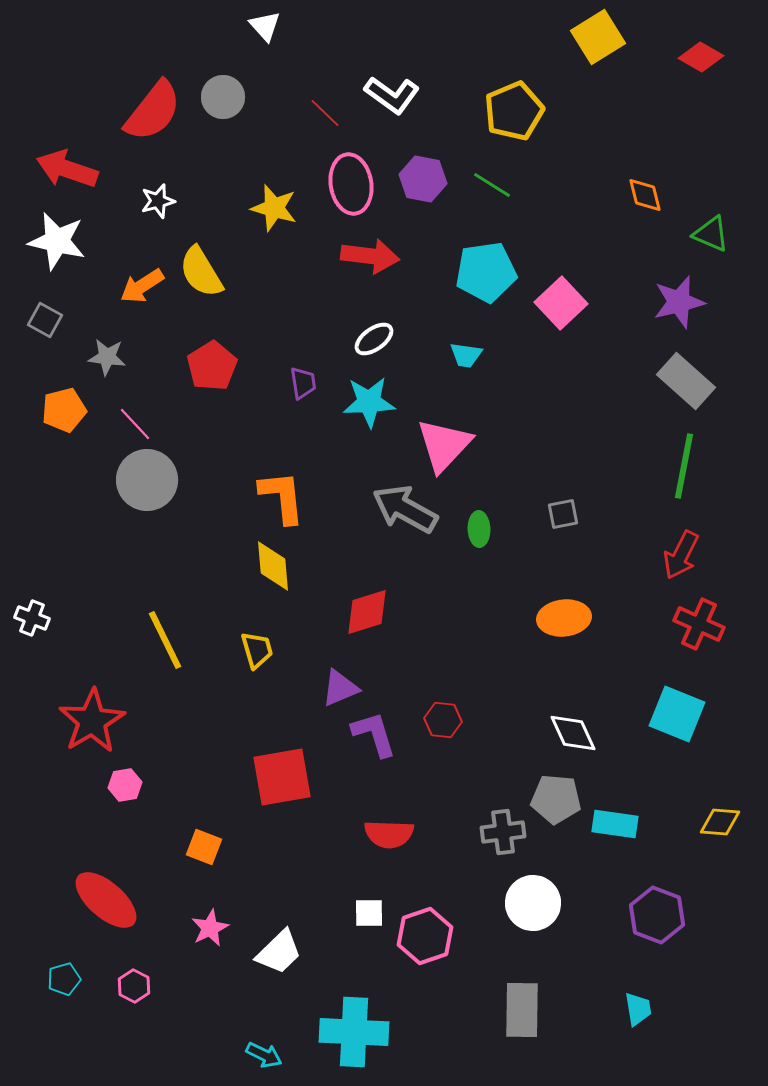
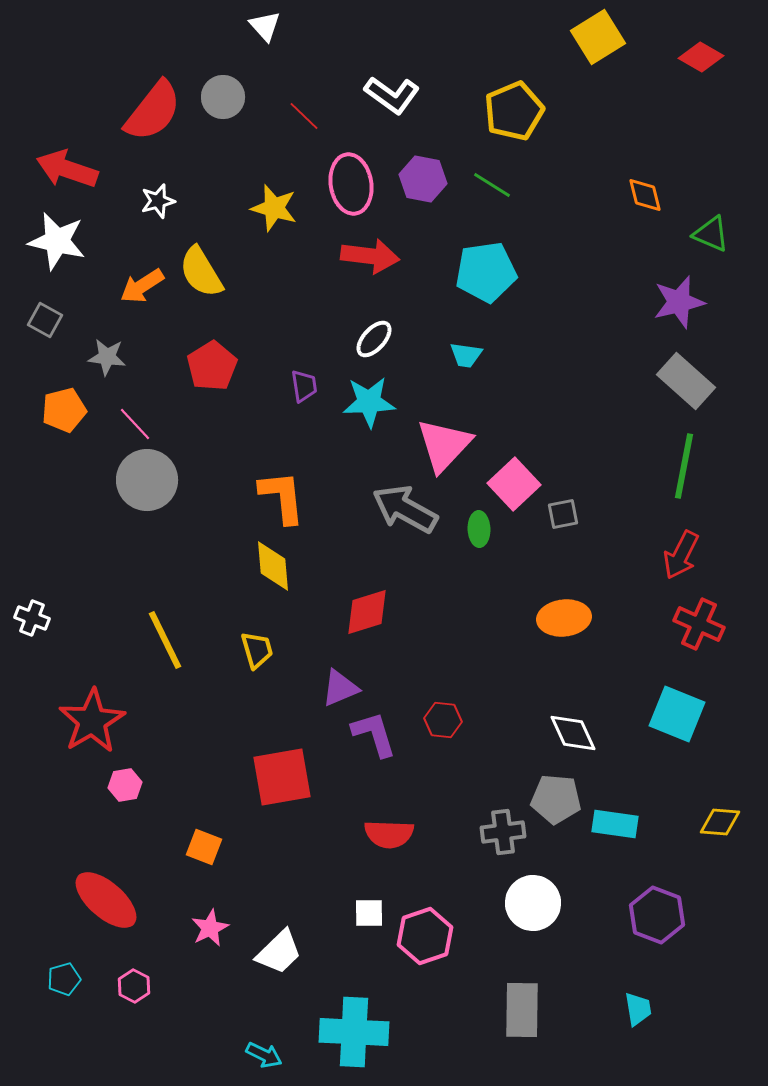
red line at (325, 113): moved 21 px left, 3 px down
pink square at (561, 303): moved 47 px left, 181 px down
white ellipse at (374, 339): rotated 12 degrees counterclockwise
purple trapezoid at (303, 383): moved 1 px right, 3 px down
